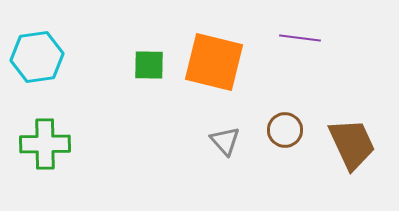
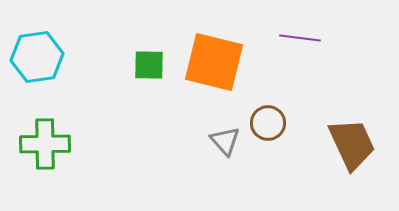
brown circle: moved 17 px left, 7 px up
